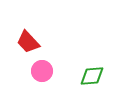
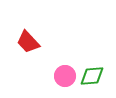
pink circle: moved 23 px right, 5 px down
